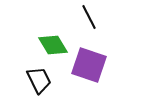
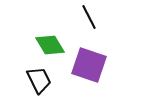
green diamond: moved 3 px left
